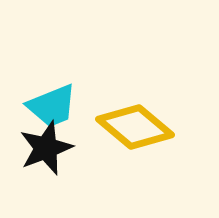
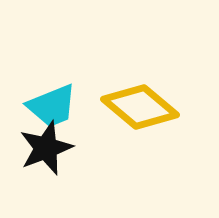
yellow diamond: moved 5 px right, 20 px up
